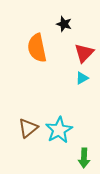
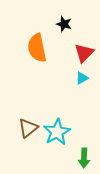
cyan star: moved 2 px left, 2 px down
